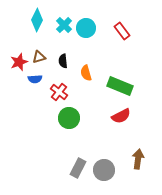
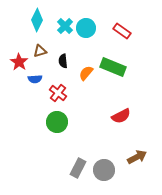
cyan cross: moved 1 px right, 1 px down
red rectangle: rotated 18 degrees counterclockwise
brown triangle: moved 1 px right, 6 px up
red star: rotated 18 degrees counterclockwise
orange semicircle: rotated 56 degrees clockwise
green rectangle: moved 7 px left, 19 px up
red cross: moved 1 px left, 1 px down
green circle: moved 12 px left, 4 px down
brown arrow: moved 1 px left, 2 px up; rotated 54 degrees clockwise
